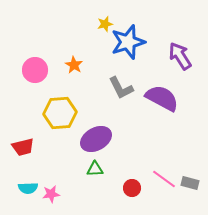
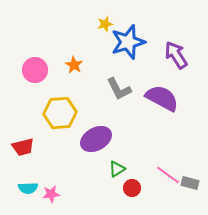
purple arrow: moved 4 px left, 1 px up
gray L-shape: moved 2 px left, 1 px down
green triangle: moved 22 px right; rotated 30 degrees counterclockwise
pink line: moved 4 px right, 4 px up
